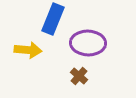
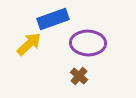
blue rectangle: rotated 48 degrees clockwise
yellow arrow: moved 1 px right, 6 px up; rotated 48 degrees counterclockwise
